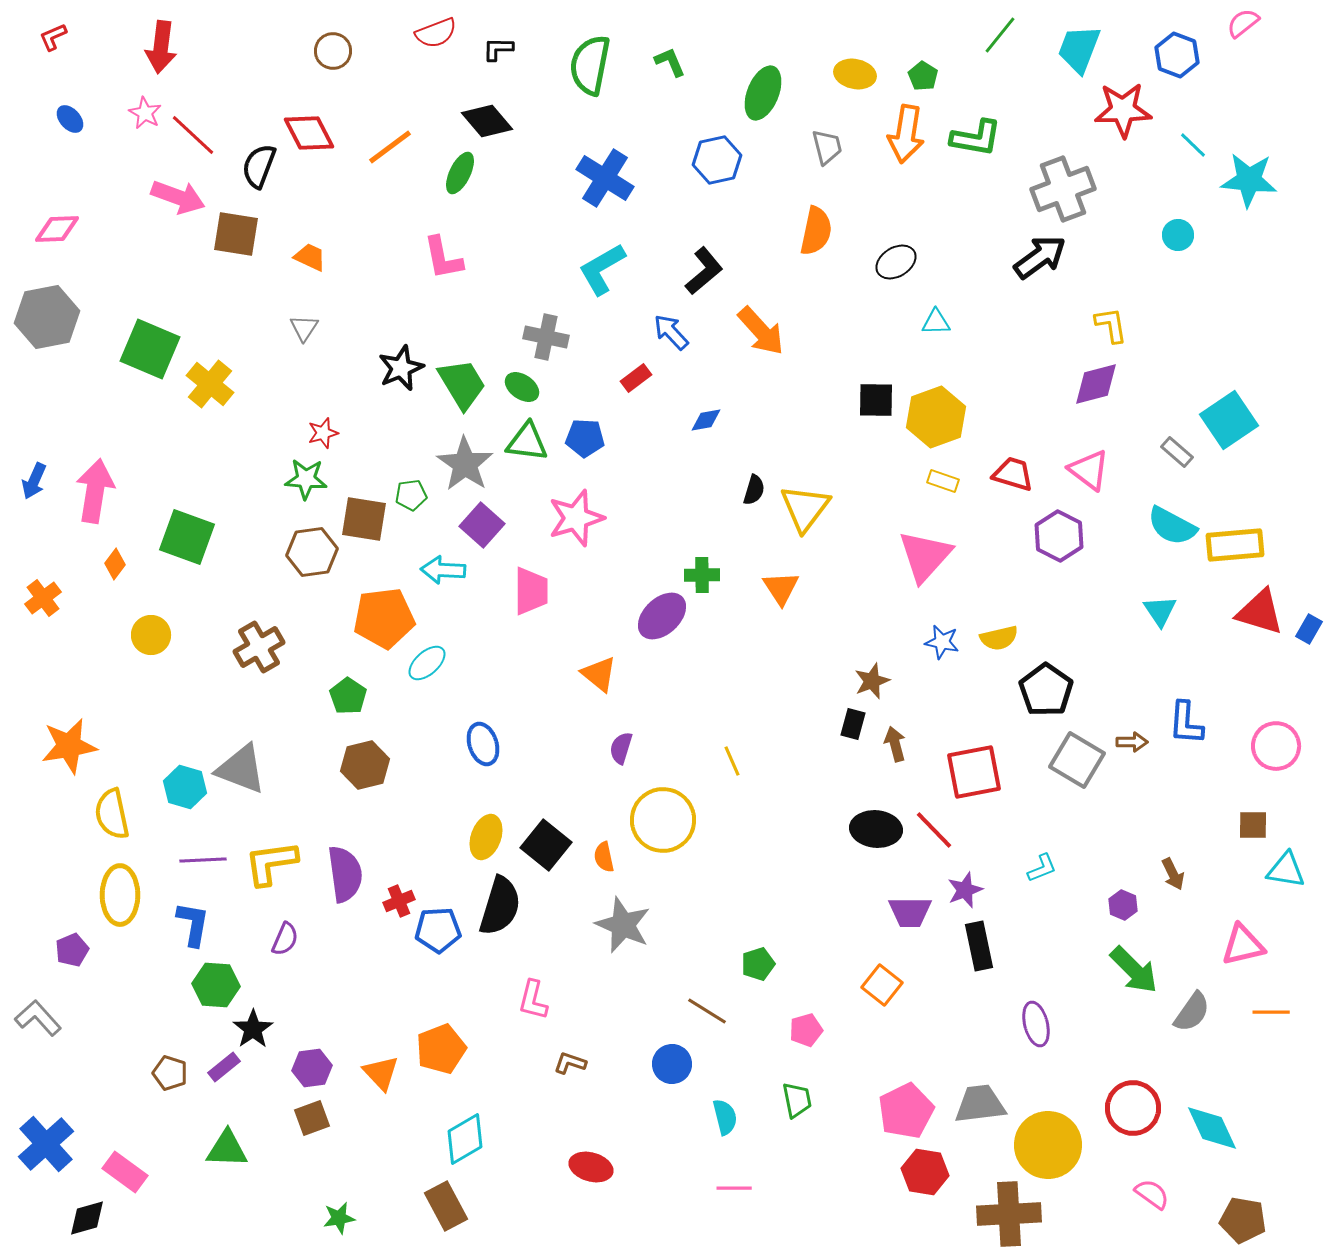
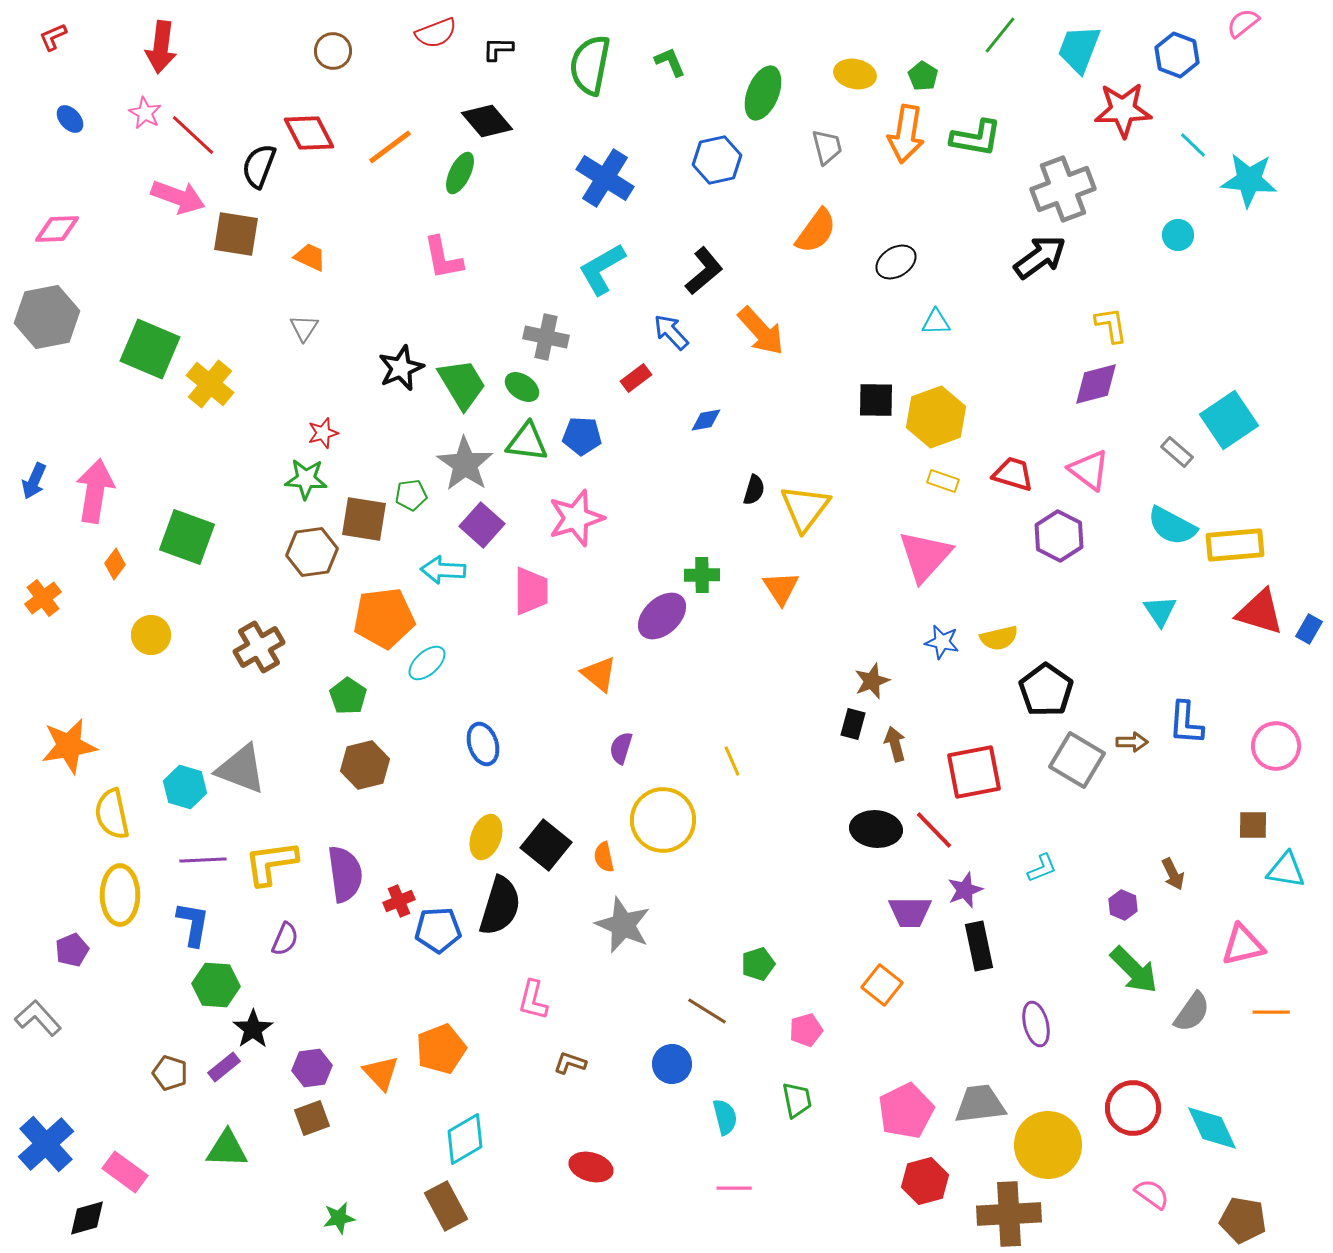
orange semicircle at (816, 231): rotated 24 degrees clockwise
blue pentagon at (585, 438): moved 3 px left, 2 px up
red hexagon at (925, 1172): moved 9 px down; rotated 24 degrees counterclockwise
